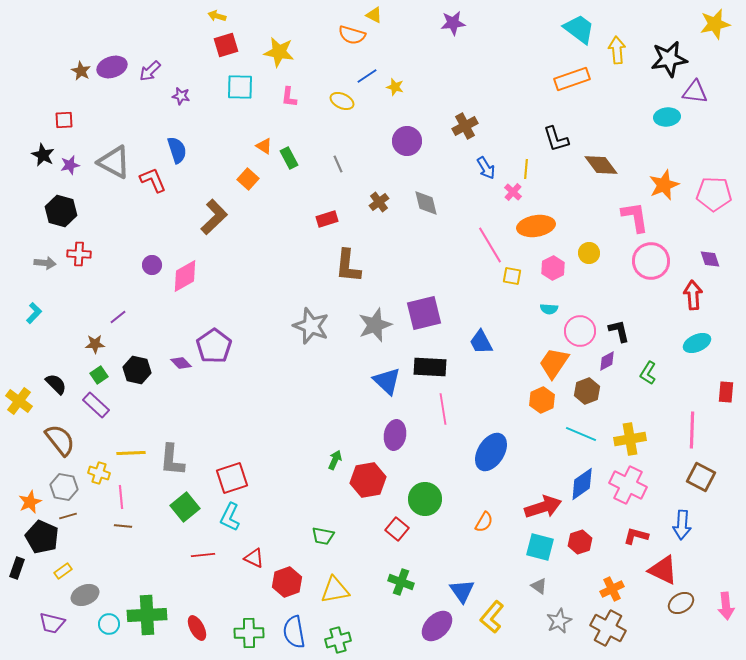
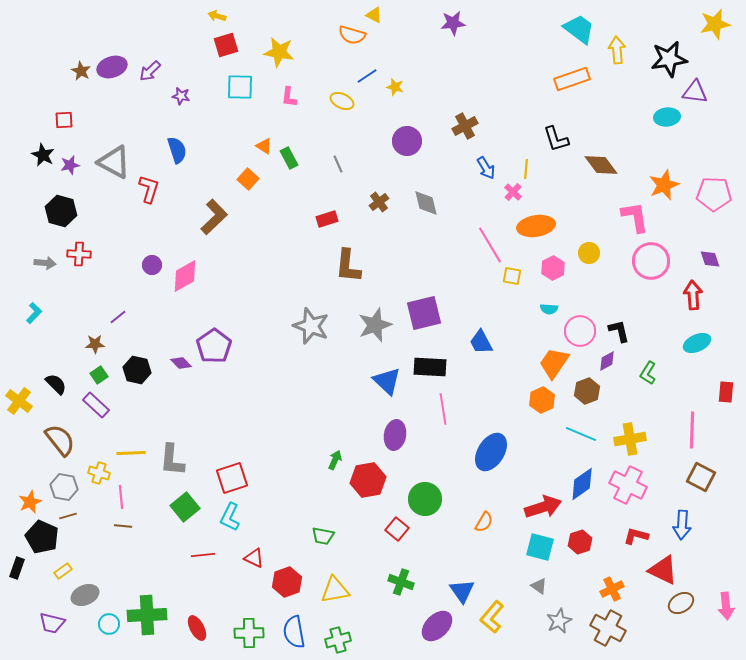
red L-shape at (153, 180): moved 4 px left, 9 px down; rotated 40 degrees clockwise
